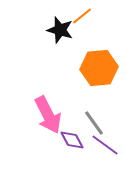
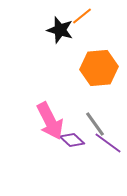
pink arrow: moved 2 px right, 6 px down
gray line: moved 1 px right, 1 px down
purple diamond: rotated 20 degrees counterclockwise
purple line: moved 3 px right, 2 px up
